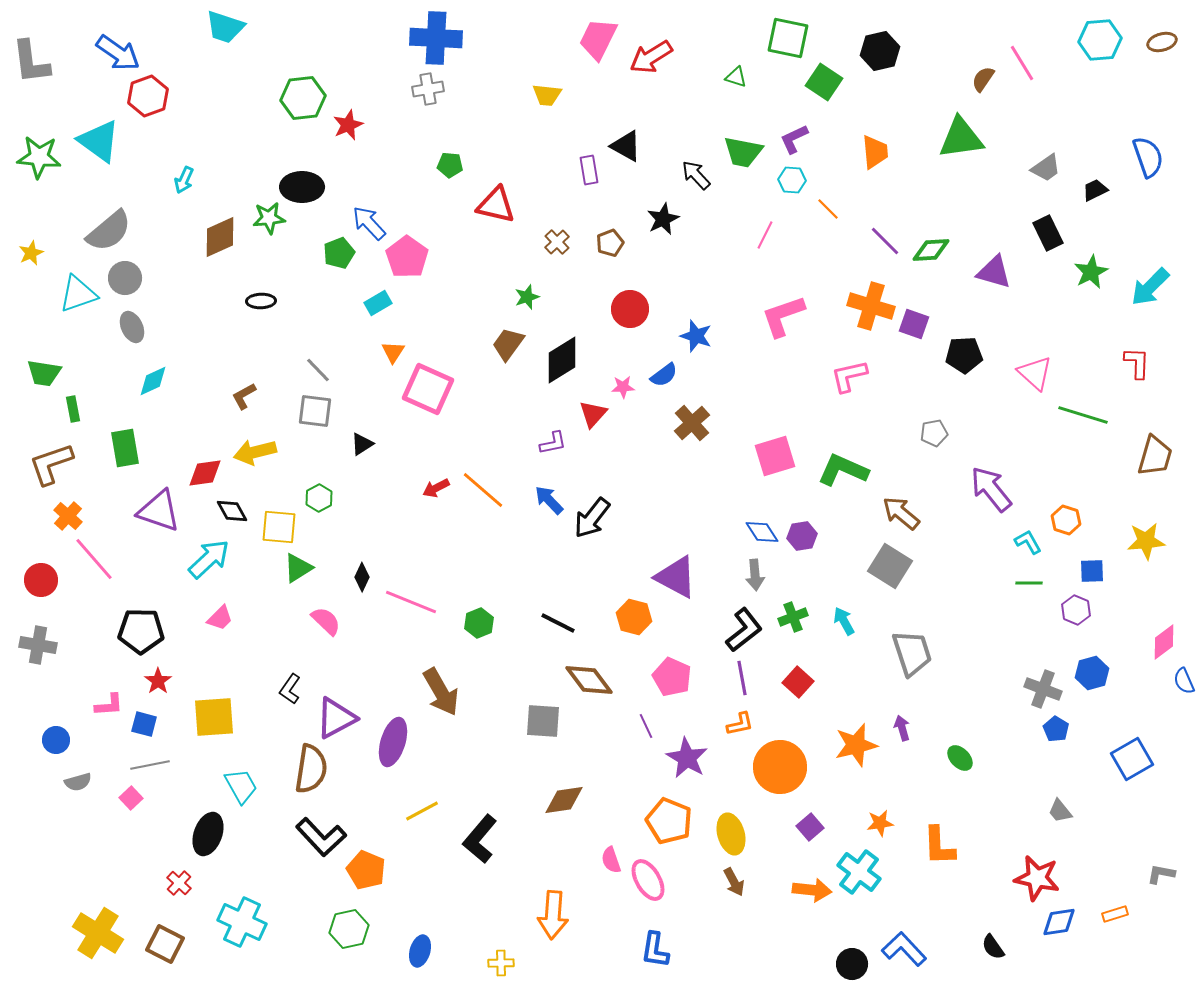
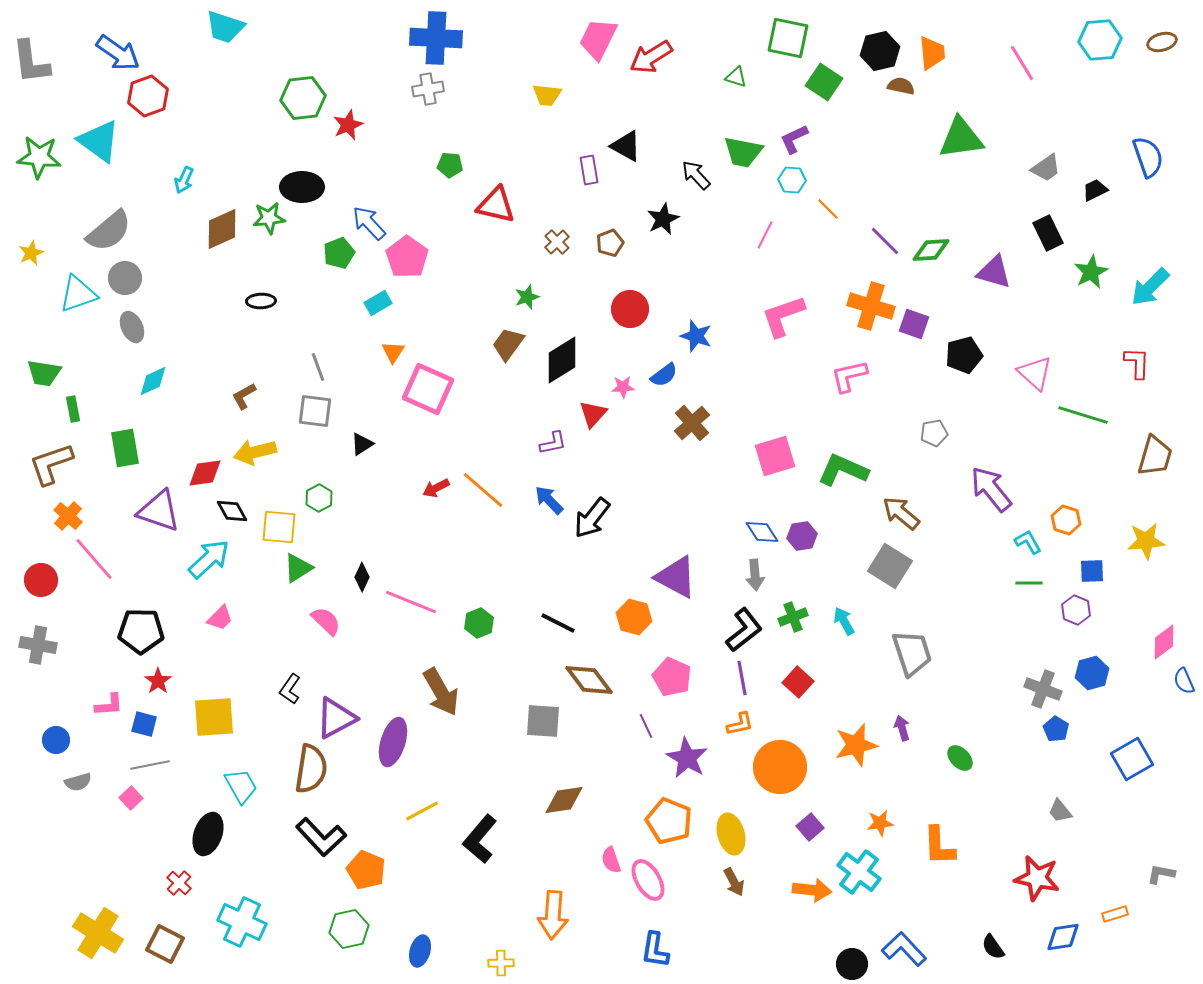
brown semicircle at (983, 79): moved 82 px left, 7 px down; rotated 68 degrees clockwise
orange trapezoid at (875, 152): moved 57 px right, 99 px up
brown diamond at (220, 237): moved 2 px right, 8 px up
black pentagon at (964, 355): rotated 12 degrees counterclockwise
gray line at (318, 370): moved 3 px up; rotated 24 degrees clockwise
blue diamond at (1059, 922): moved 4 px right, 15 px down
